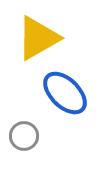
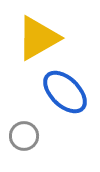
blue ellipse: moved 1 px up
